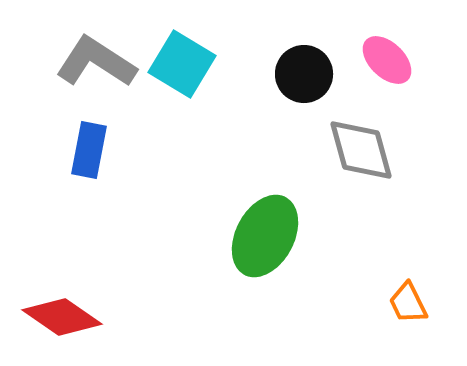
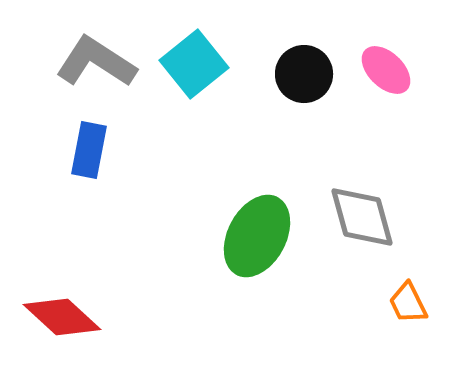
pink ellipse: moved 1 px left, 10 px down
cyan square: moved 12 px right; rotated 20 degrees clockwise
gray diamond: moved 1 px right, 67 px down
green ellipse: moved 8 px left
red diamond: rotated 8 degrees clockwise
